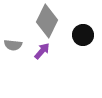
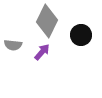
black circle: moved 2 px left
purple arrow: moved 1 px down
